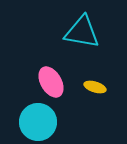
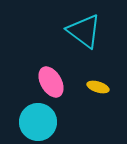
cyan triangle: moved 2 px right, 1 px up; rotated 27 degrees clockwise
yellow ellipse: moved 3 px right
